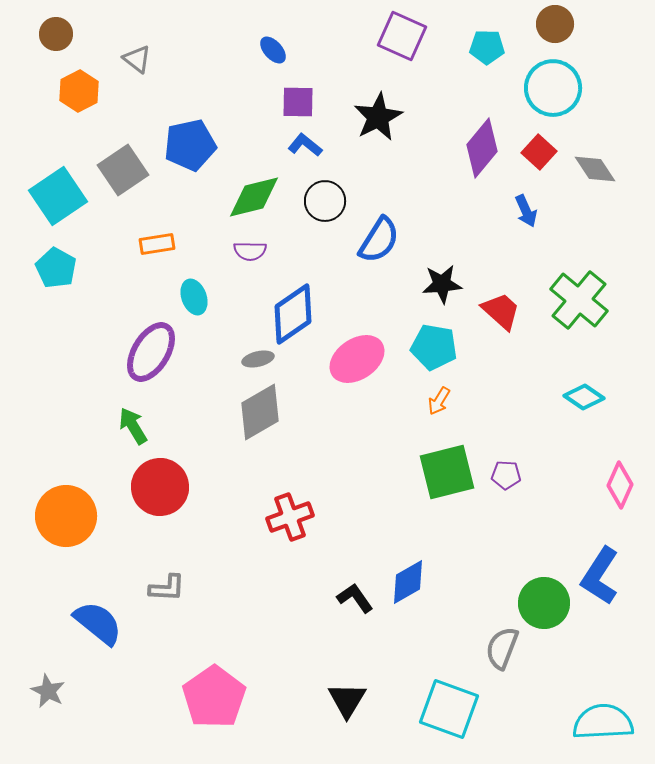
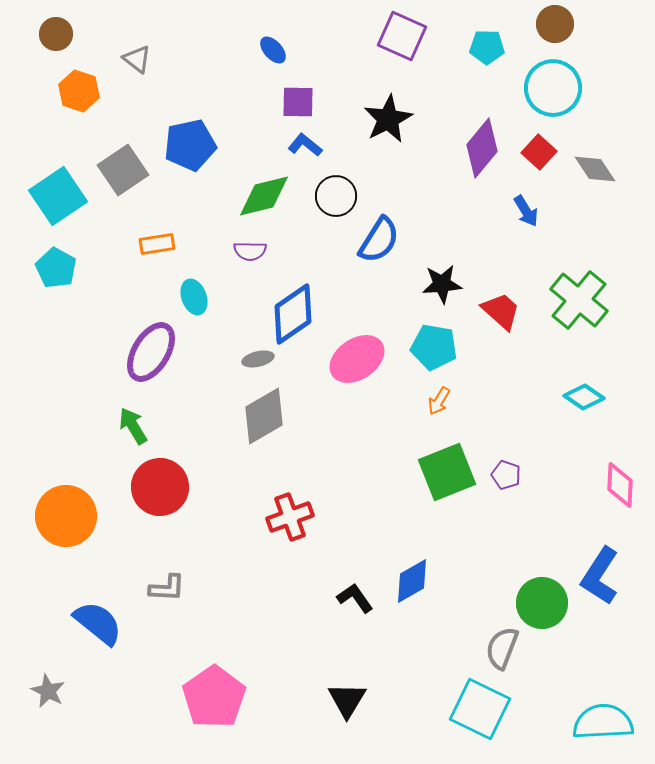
orange hexagon at (79, 91): rotated 15 degrees counterclockwise
black star at (378, 117): moved 10 px right, 2 px down
green diamond at (254, 197): moved 10 px right, 1 px up
black circle at (325, 201): moved 11 px right, 5 px up
blue arrow at (526, 211): rotated 8 degrees counterclockwise
gray diamond at (260, 412): moved 4 px right, 4 px down
green square at (447, 472): rotated 8 degrees counterclockwise
purple pentagon at (506, 475): rotated 16 degrees clockwise
pink diamond at (620, 485): rotated 21 degrees counterclockwise
blue diamond at (408, 582): moved 4 px right, 1 px up
green circle at (544, 603): moved 2 px left
cyan square at (449, 709): moved 31 px right; rotated 6 degrees clockwise
